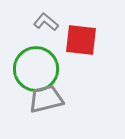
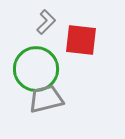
gray L-shape: rotated 95 degrees clockwise
